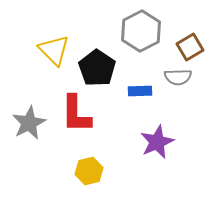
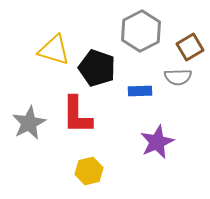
yellow triangle: rotated 28 degrees counterclockwise
black pentagon: rotated 15 degrees counterclockwise
red L-shape: moved 1 px right, 1 px down
